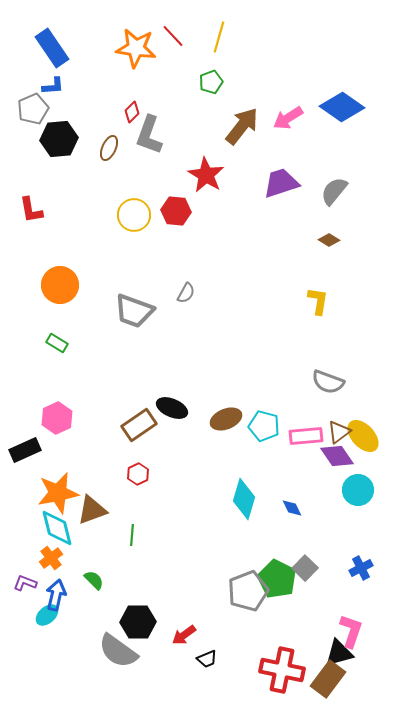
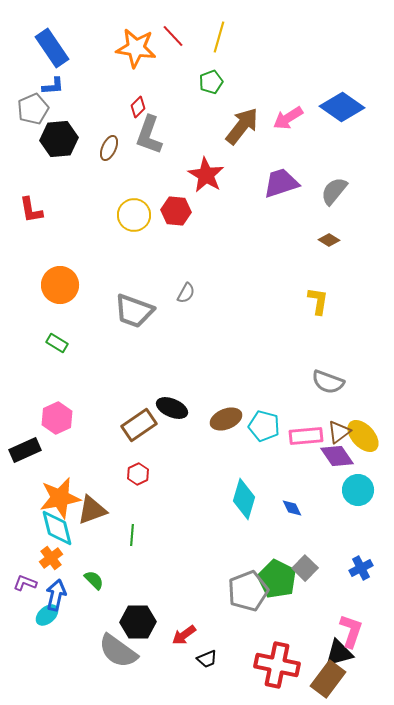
red diamond at (132, 112): moved 6 px right, 5 px up
orange star at (58, 493): moved 2 px right, 5 px down
red cross at (282, 670): moved 5 px left, 5 px up
